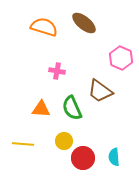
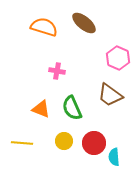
pink hexagon: moved 3 px left
brown trapezoid: moved 10 px right, 4 px down
orange triangle: rotated 18 degrees clockwise
yellow line: moved 1 px left, 1 px up
red circle: moved 11 px right, 15 px up
